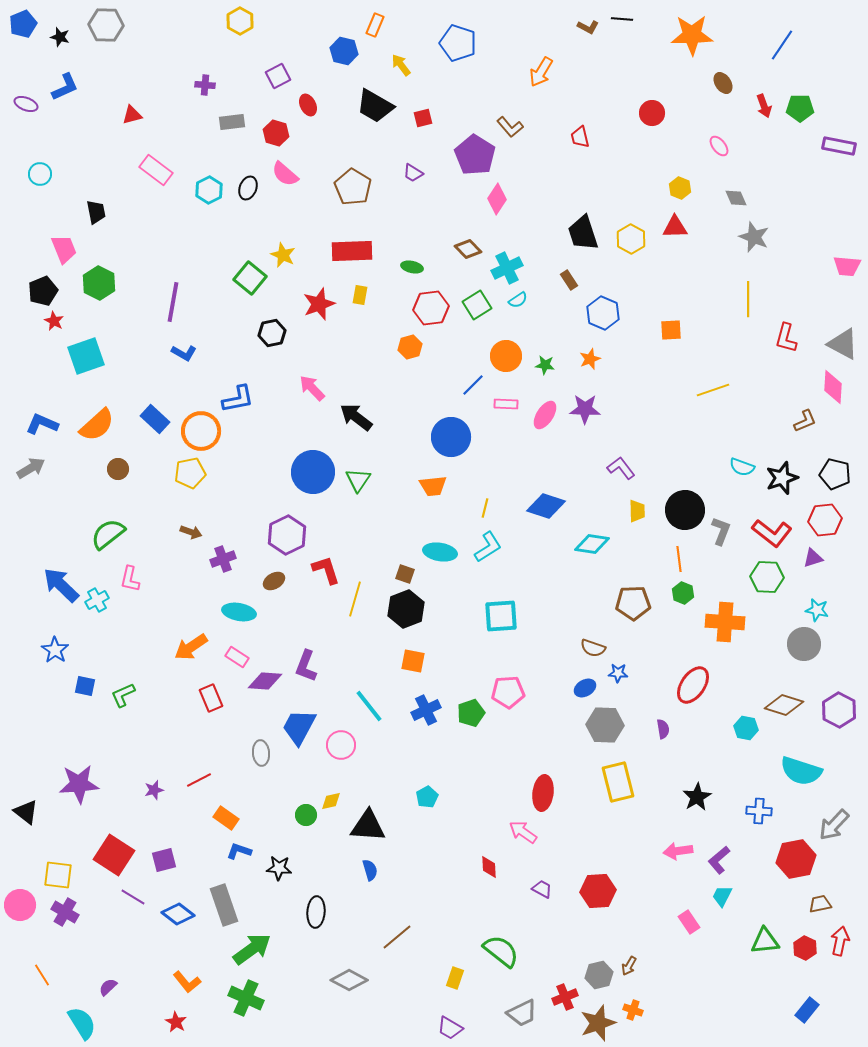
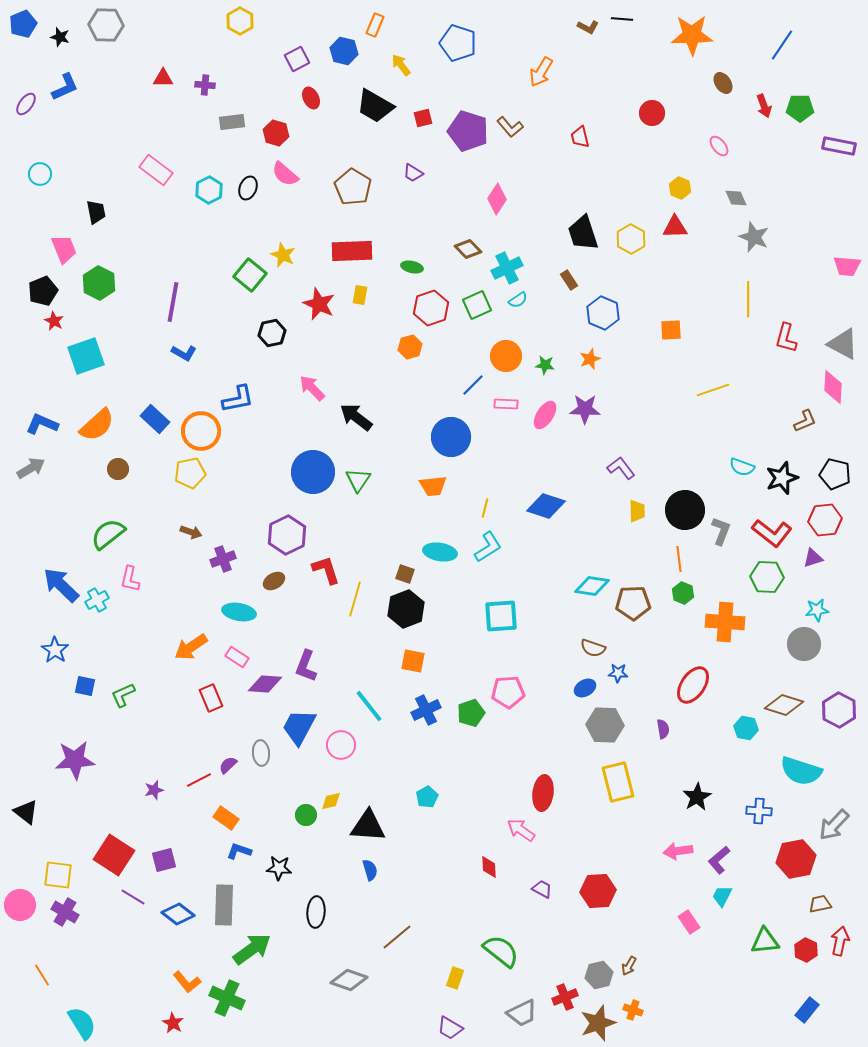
purple square at (278, 76): moved 19 px right, 17 px up
purple ellipse at (26, 104): rotated 75 degrees counterclockwise
red ellipse at (308, 105): moved 3 px right, 7 px up
red triangle at (132, 115): moved 31 px right, 37 px up; rotated 15 degrees clockwise
purple pentagon at (475, 155): moved 7 px left, 24 px up; rotated 15 degrees counterclockwise
green square at (250, 278): moved 3 px up
red star at (319, 304): rotated 28 degrees counterclockwise
green square at (477, 305): rotated 8 degrees clockwise
red hexagon at (431, 308): rotated 12 degrees counterclockwise
cyan diamond at (592, 544): moved 42 px down
cyan star at (817, 610): rotated 20 degrees counterclockwise
purple diamond at (265, 681): moved 3 px down
purple star at (79, 784): moved 4 px left, 24 px up
pink arrow at (523, 832): moved 2 px left, 2 px up
gray rectangle at (224, 905): rotated 21 degrees clockwise
red hexagon at (805, 948): moved 1 px right, 2 px down
gray diamond at (349, 980): rotated 9 degrees counterclockwise
purple semicircle at (108, 987): moved 120 px right, 222 px up
green cross at (246, 998): moved 19 px left
red star at (176, 1022): moved 3 px left, 1 px down
